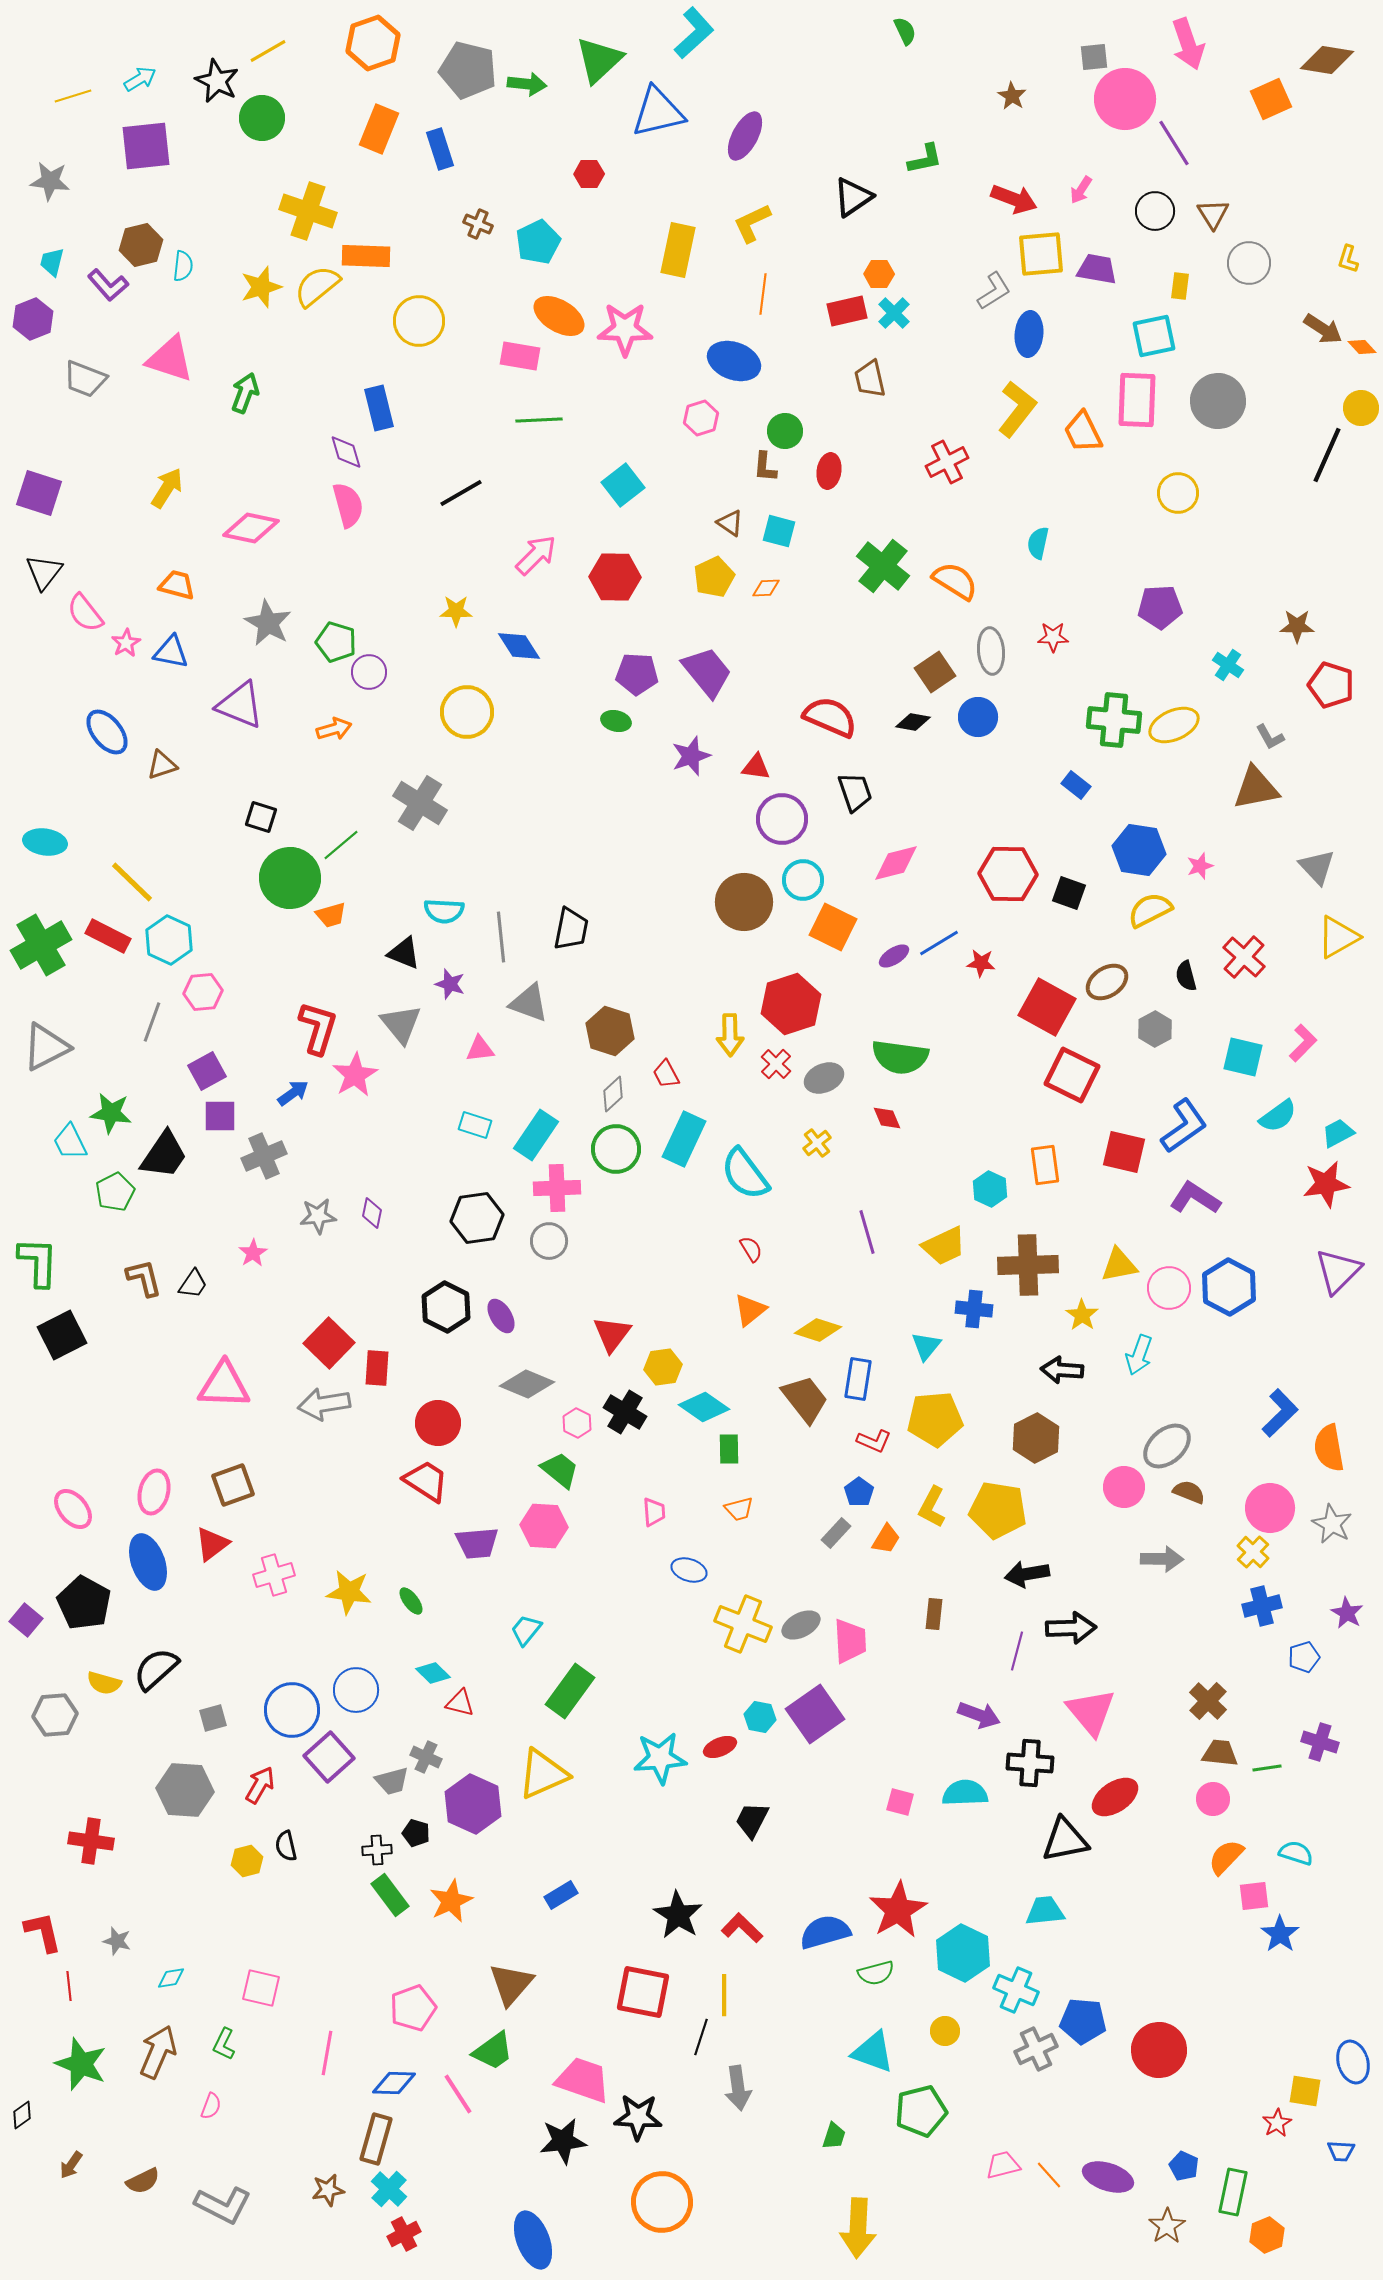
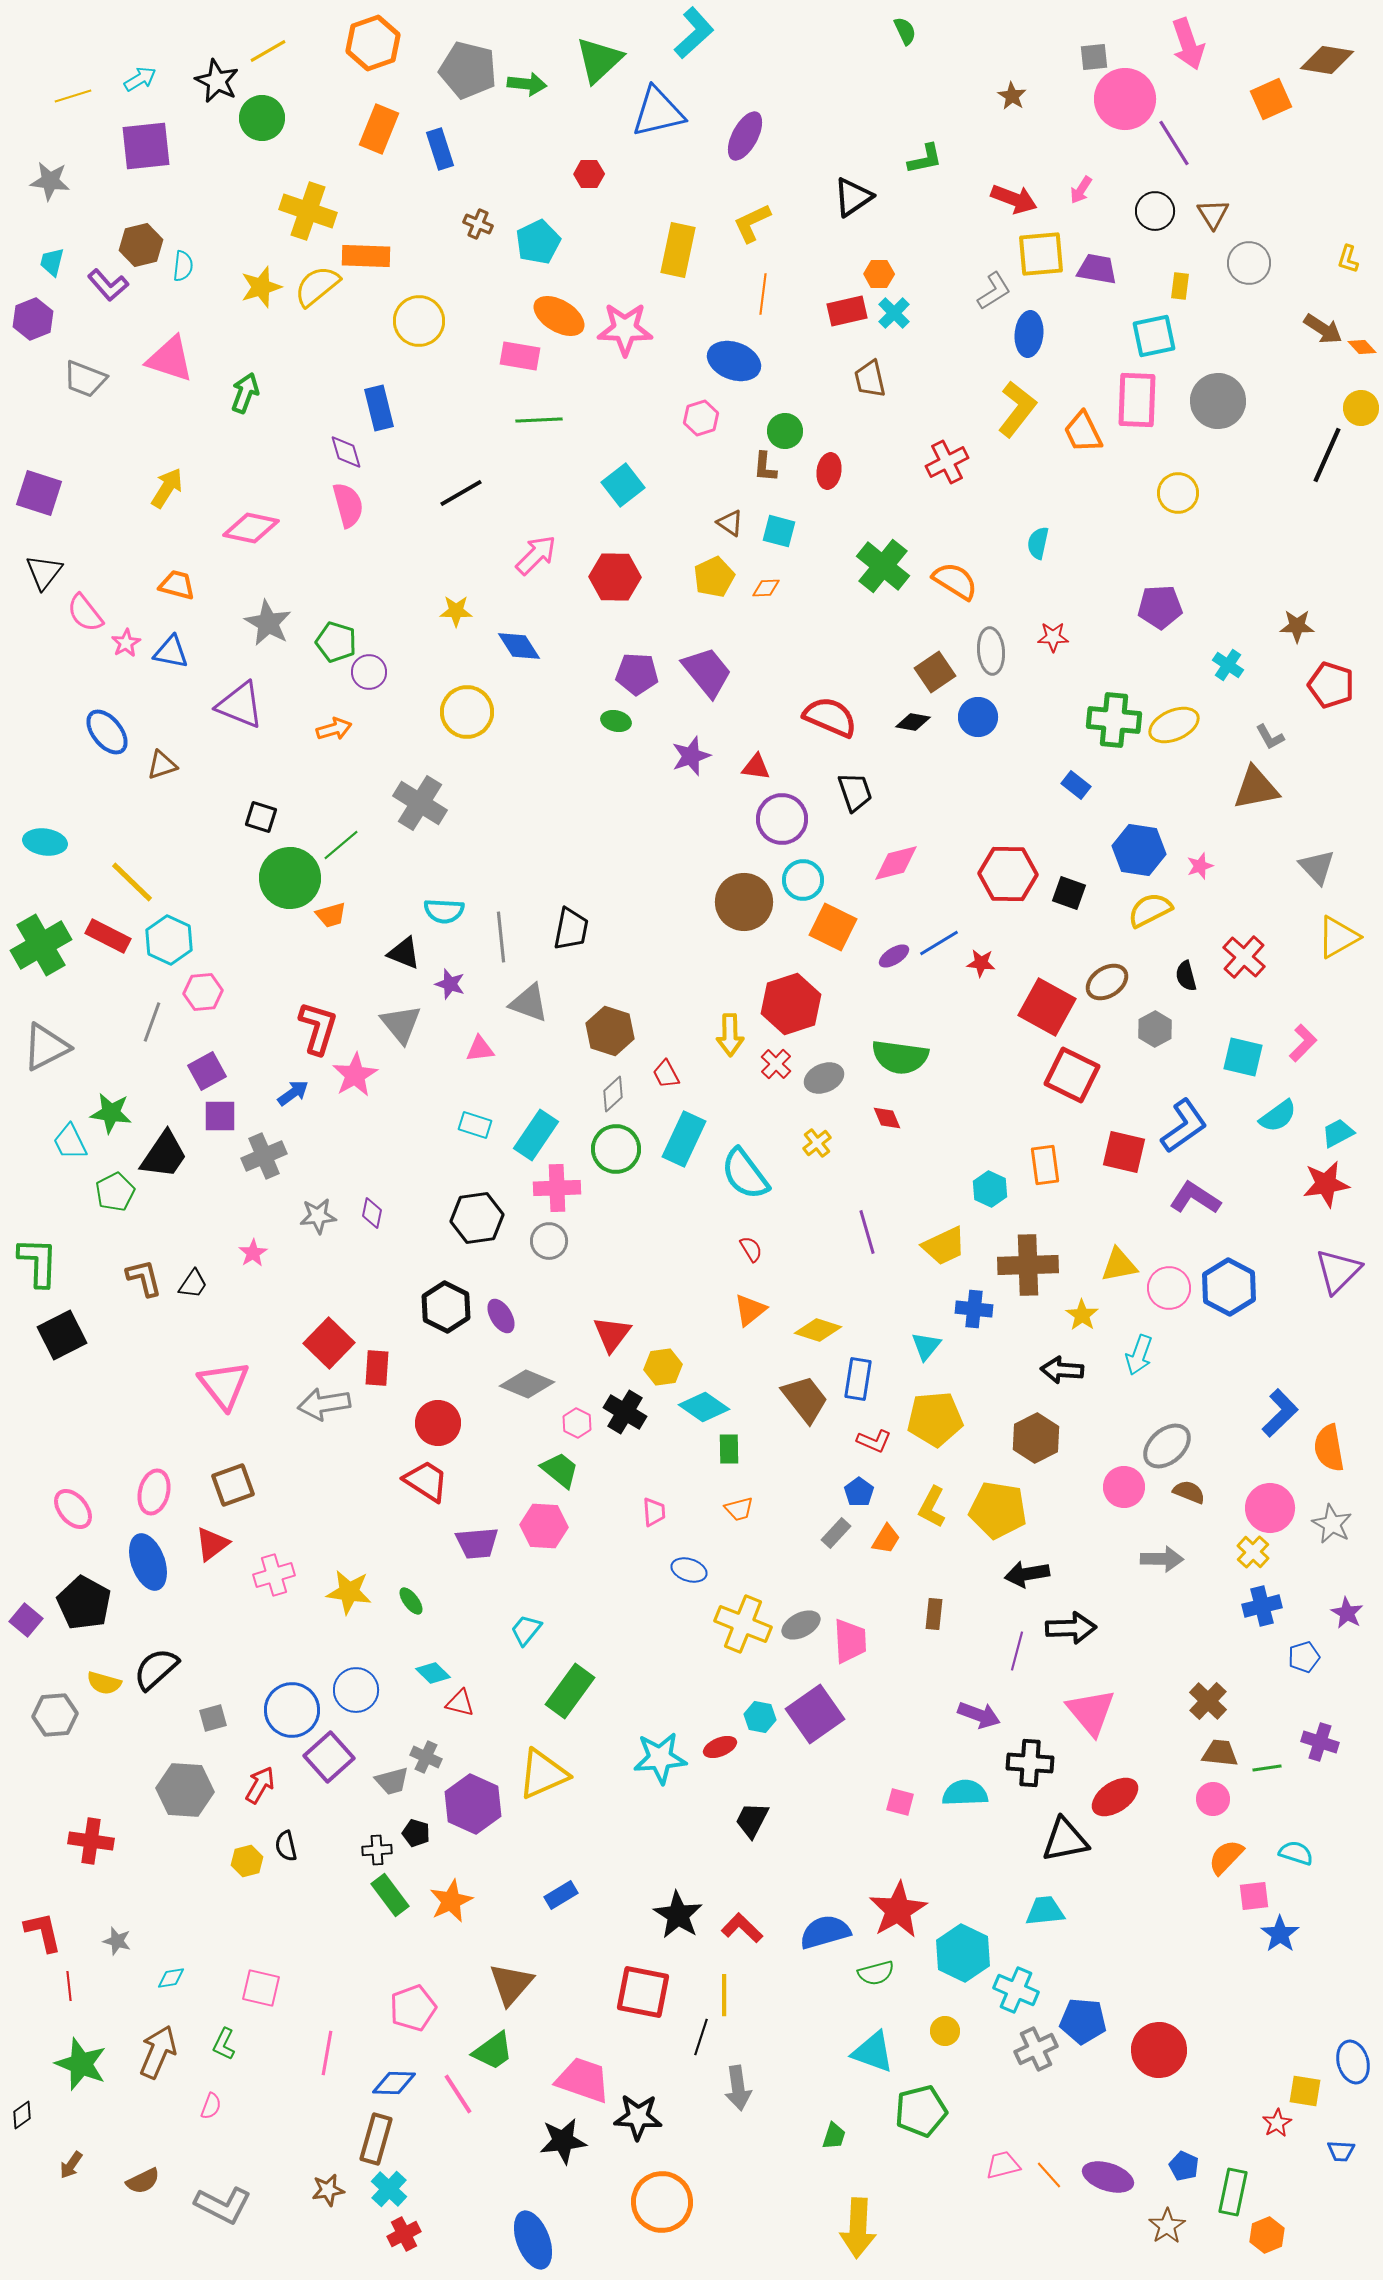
pink triangle at (224, 1385): rotated 50 degrees clockwise
